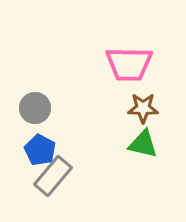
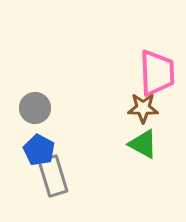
pink trapezoid: moved 28 px right, 9 px down; rotated 93 degrees counterclockwise
green triangle: rotated 16 degrees clockwise
blue pentagon: moved 1 px left
gray rectangle: rotated 57 degrees counterclockwise
